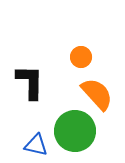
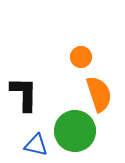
black L-shape: moved 6 px left, 12 px down
orange semicircle: moved 2 px right; rotated 24 degrees clockwise
